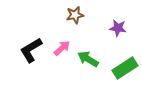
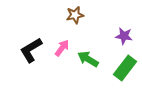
purple star: moved 6 px right, 8 px down
pink arrow: rotated 12 degrees counterclockwise
green rectangle: rotated 20 degrees counterclockwise
